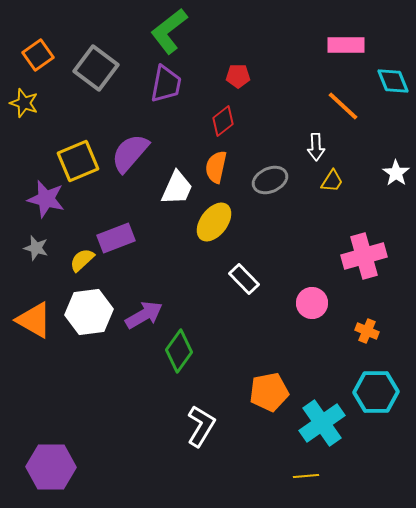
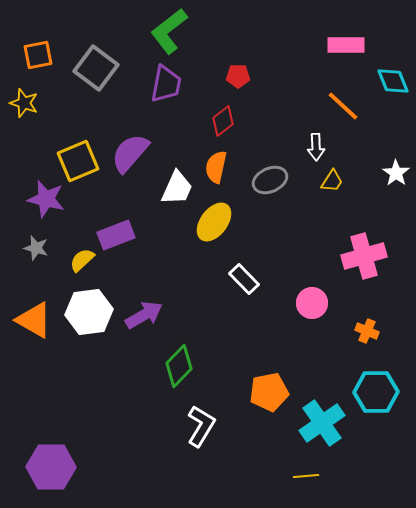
orange square: rotated 24 degrees clockwise
purple rectangle: moved 3 px up
green diamond: moved 15 px down; rotated 9 degrees clockwise
